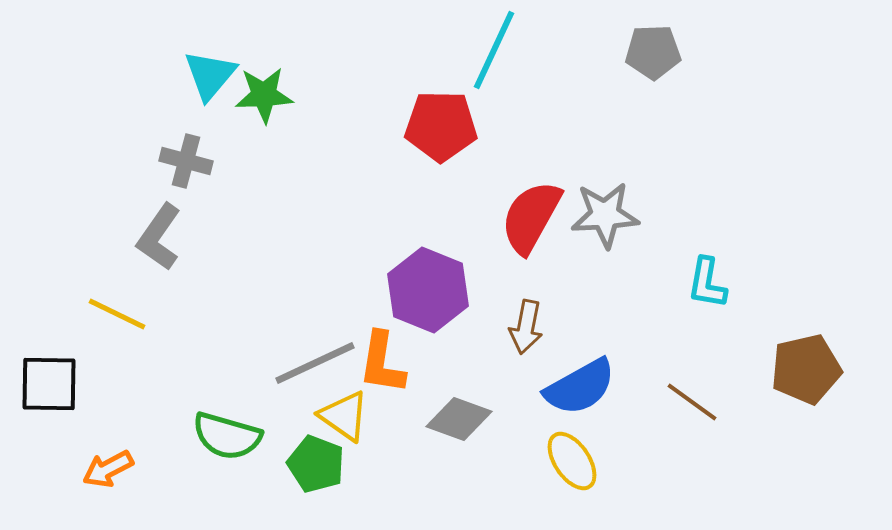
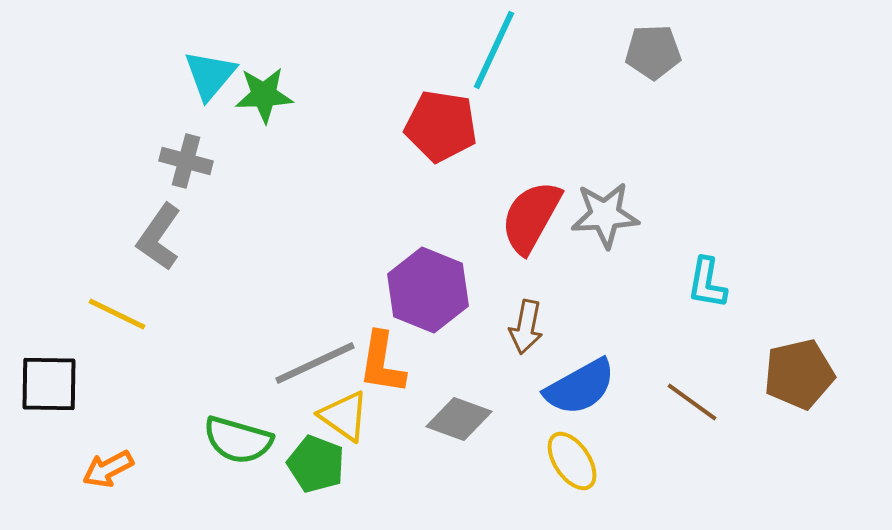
red pentagon: rotated 8 degrees clockwise
brown pentagon: moved 7 px left, 5 px down
green semicircle: moved 11 px right, 4 px down
